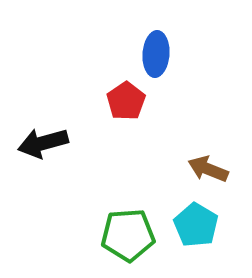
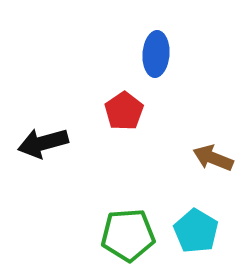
red pentagon: moved 2 px left, 10 px down
brown arrow: moved 5 px right, 11 px up
cyan pentagon: moved 6 px down
